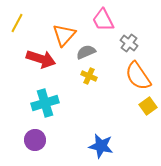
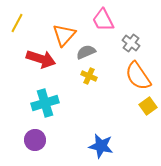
gray cross: moved 2 px right
